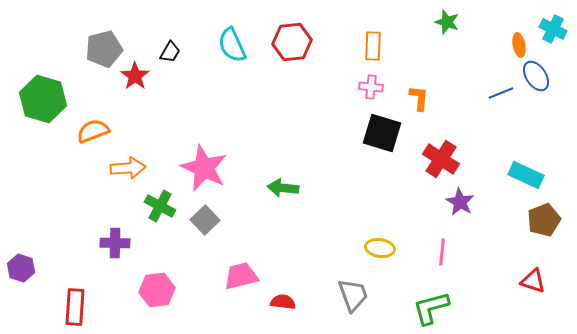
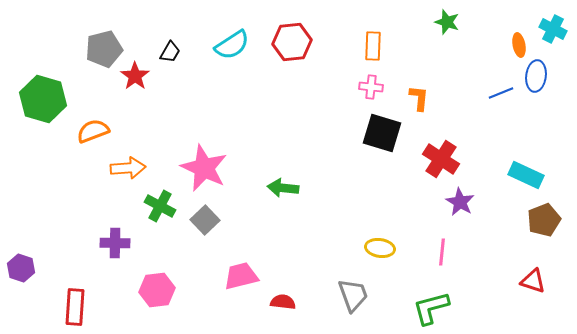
cyan semicircle: rotated 99 degrees counterclockwise
blue ellipse: rotated 40 degrees clockwise
